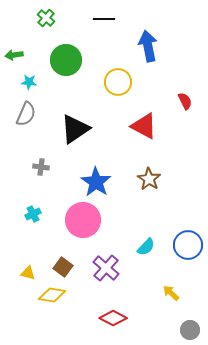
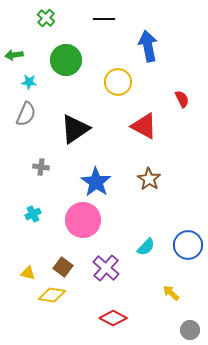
red semicircle: moved 3 px left, 2 px up
